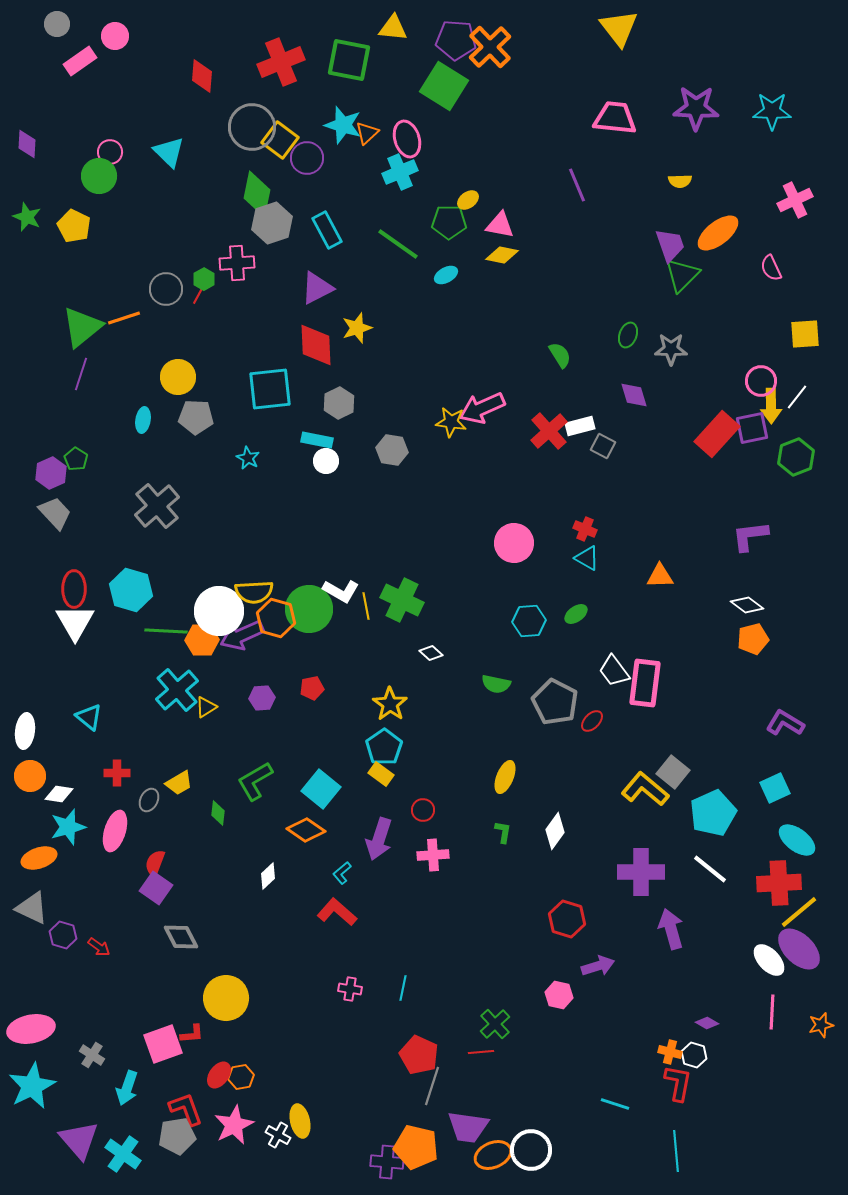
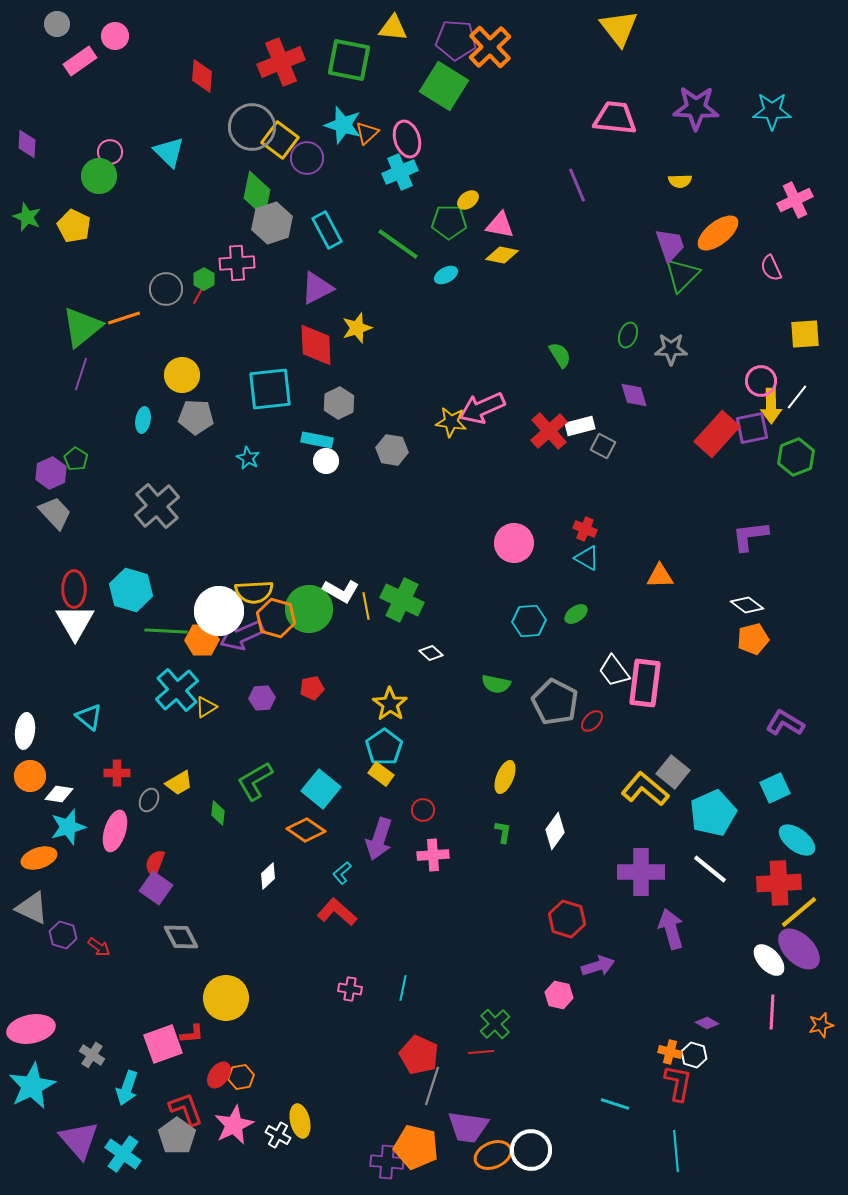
yellow circle at (178, 377): moved 4 px right, 2 px up
gray pentagon at (177, 1136): rotated 27 degrees counterclockwise
